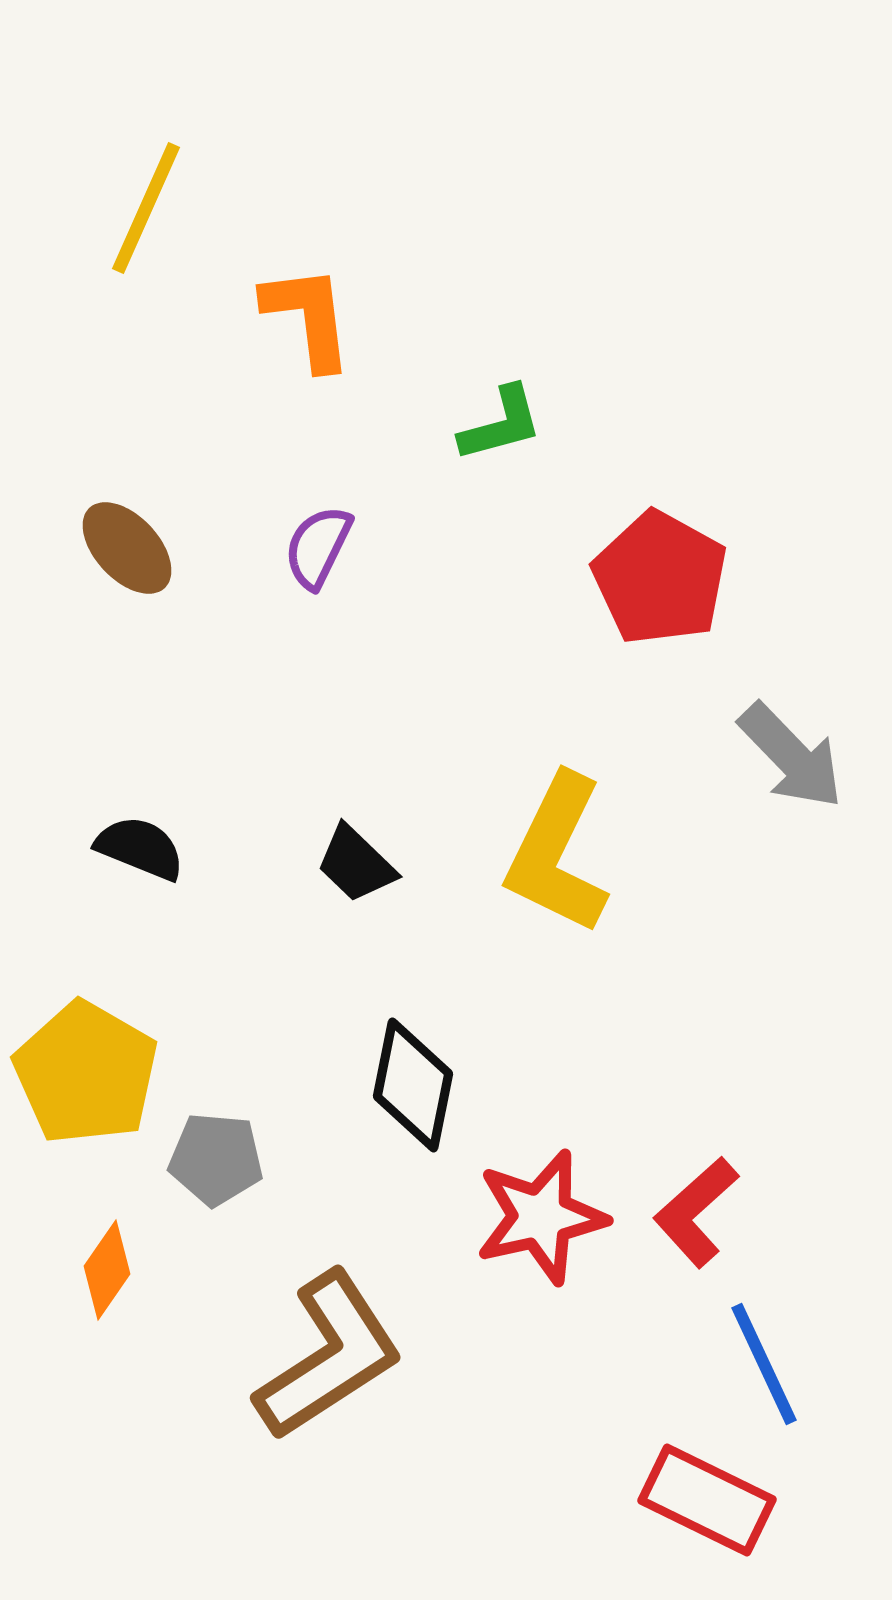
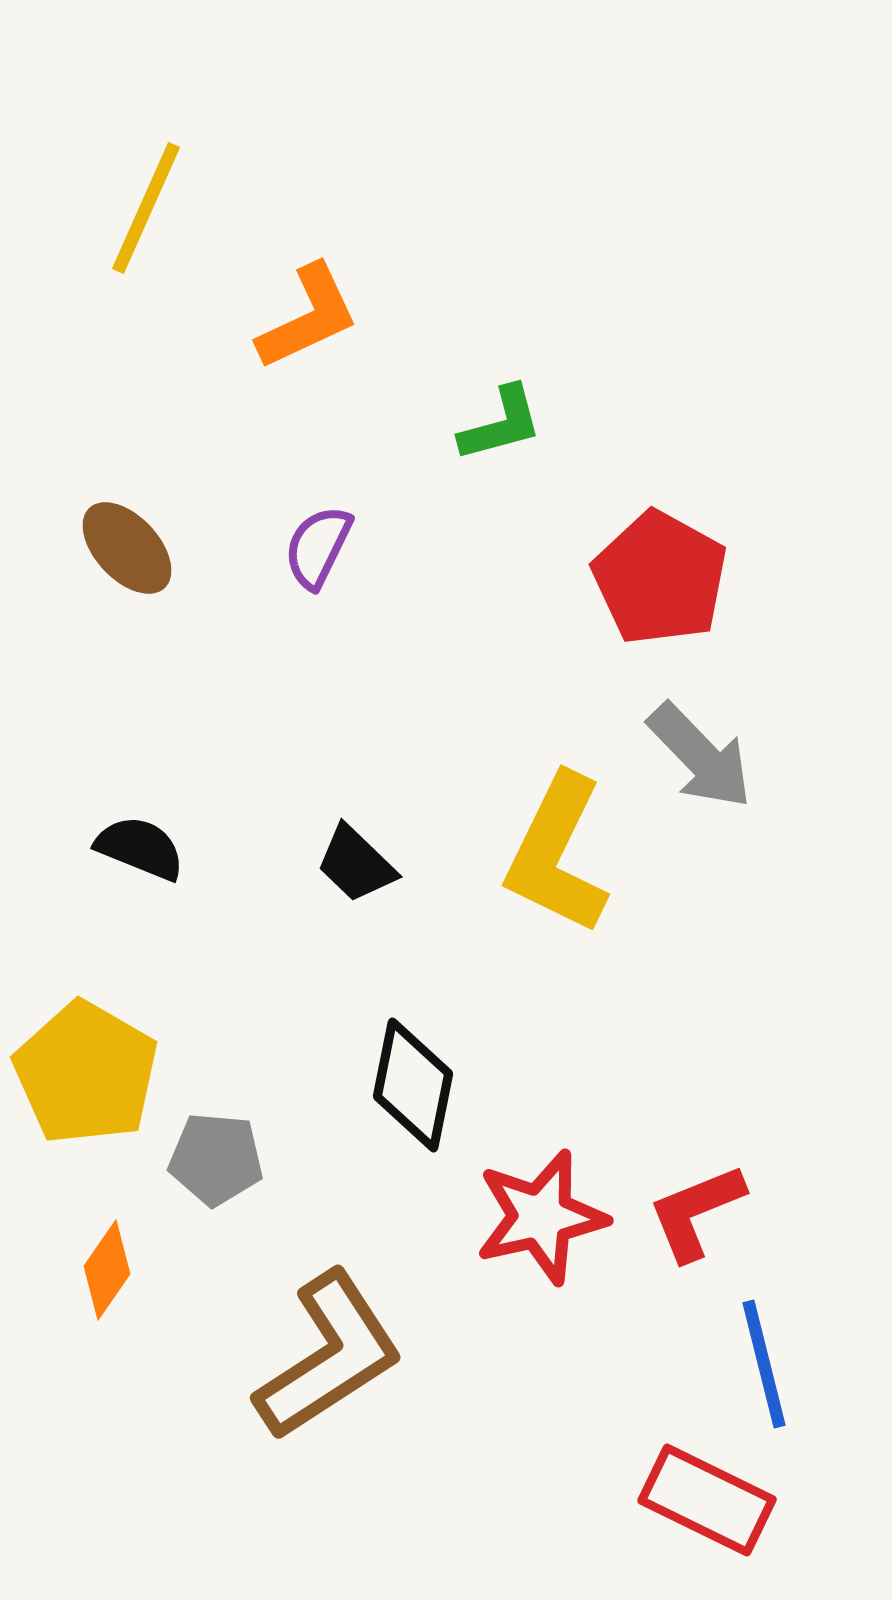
orange L-shape: rotated 72 degrees clockwise
gray arrow: moved 91 px left
red L-shape: rotated 20 degrees clockwise
blue line: rotated 11 degrees clockwise
